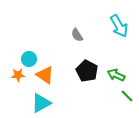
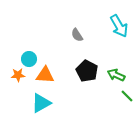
orange triangle: rotated 30 degrees counterclockwise
